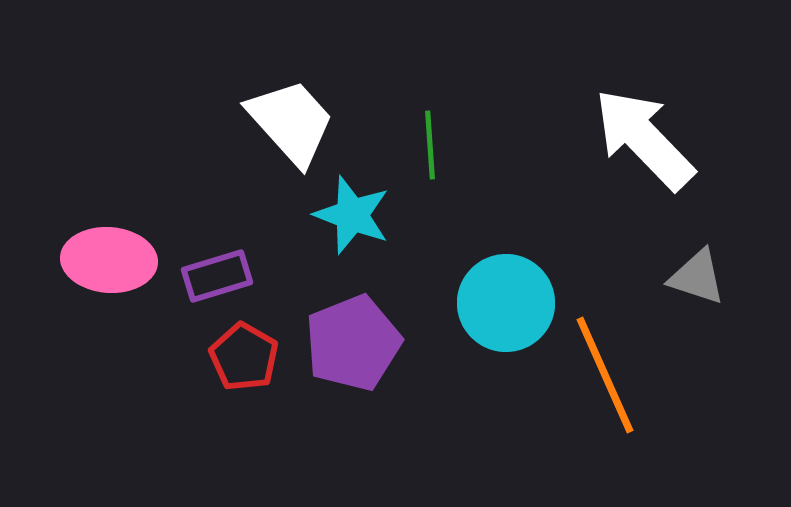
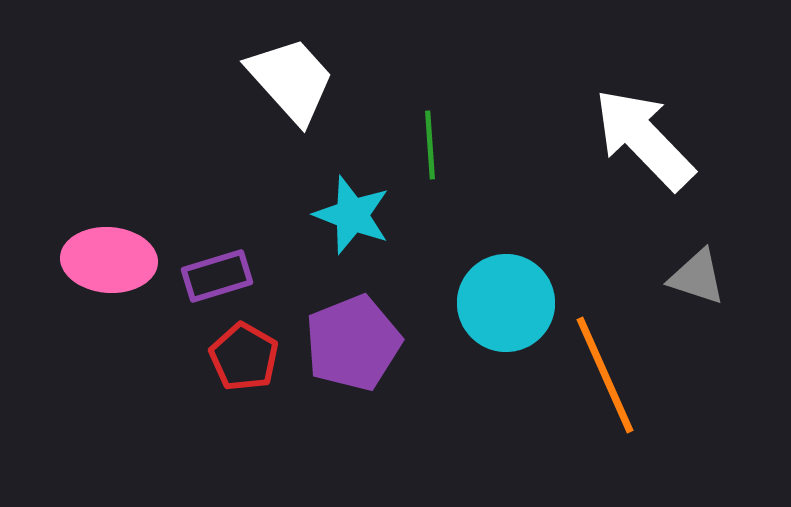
white trapezoid: moved 42 px up
